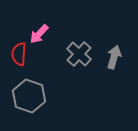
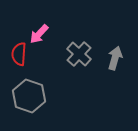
gray arrow: moved 1 px right, 1 px down
